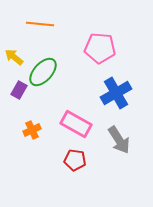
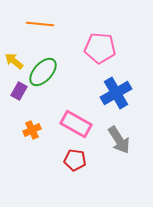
yellow arrow: moved 4 px down
purple rectangle: moved 1 px down
